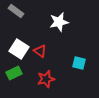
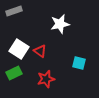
gray rectangle: moved 2 px left; rotated 56 degrees counterclockwise
white star: moved 1 px right, 2 px down
